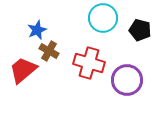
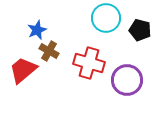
cyan circle: moved 3 px right
